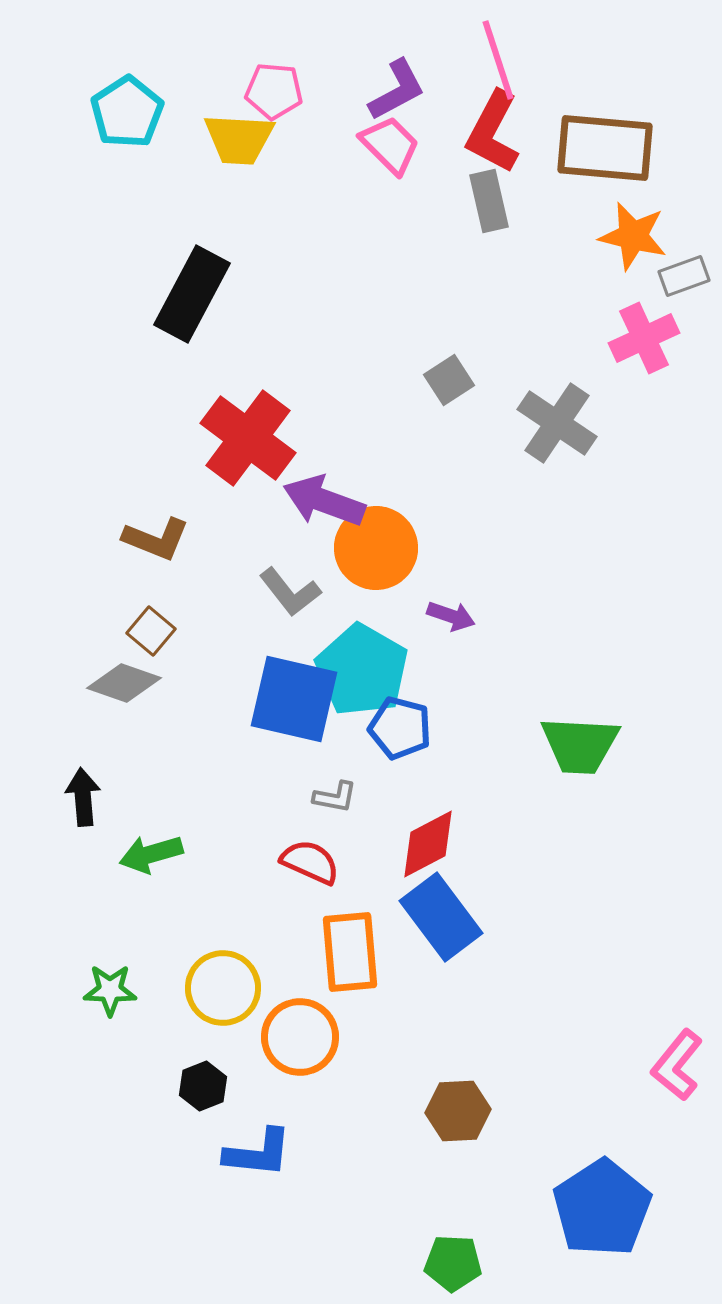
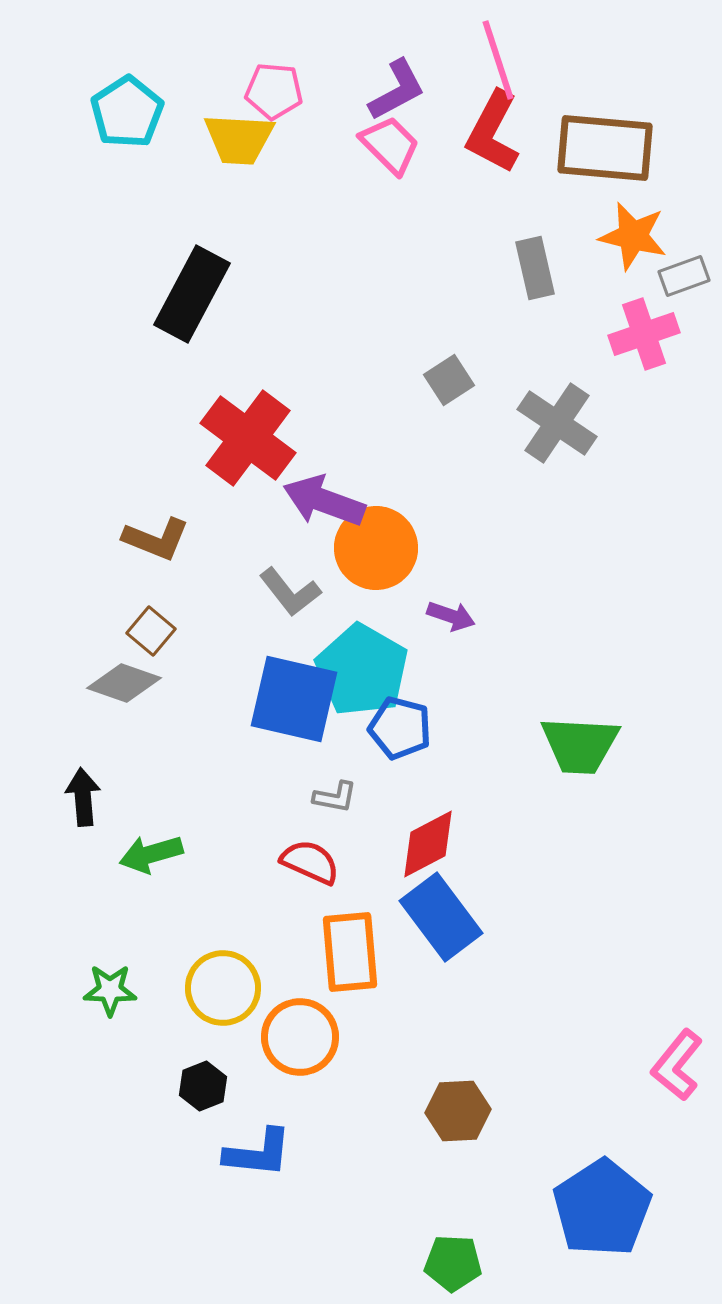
gray rectangle at (489, 201): moved 46 px right, 67 px down
pink cross at (644, 338): moved 4 px up; rotated 6 degrees clockwise
